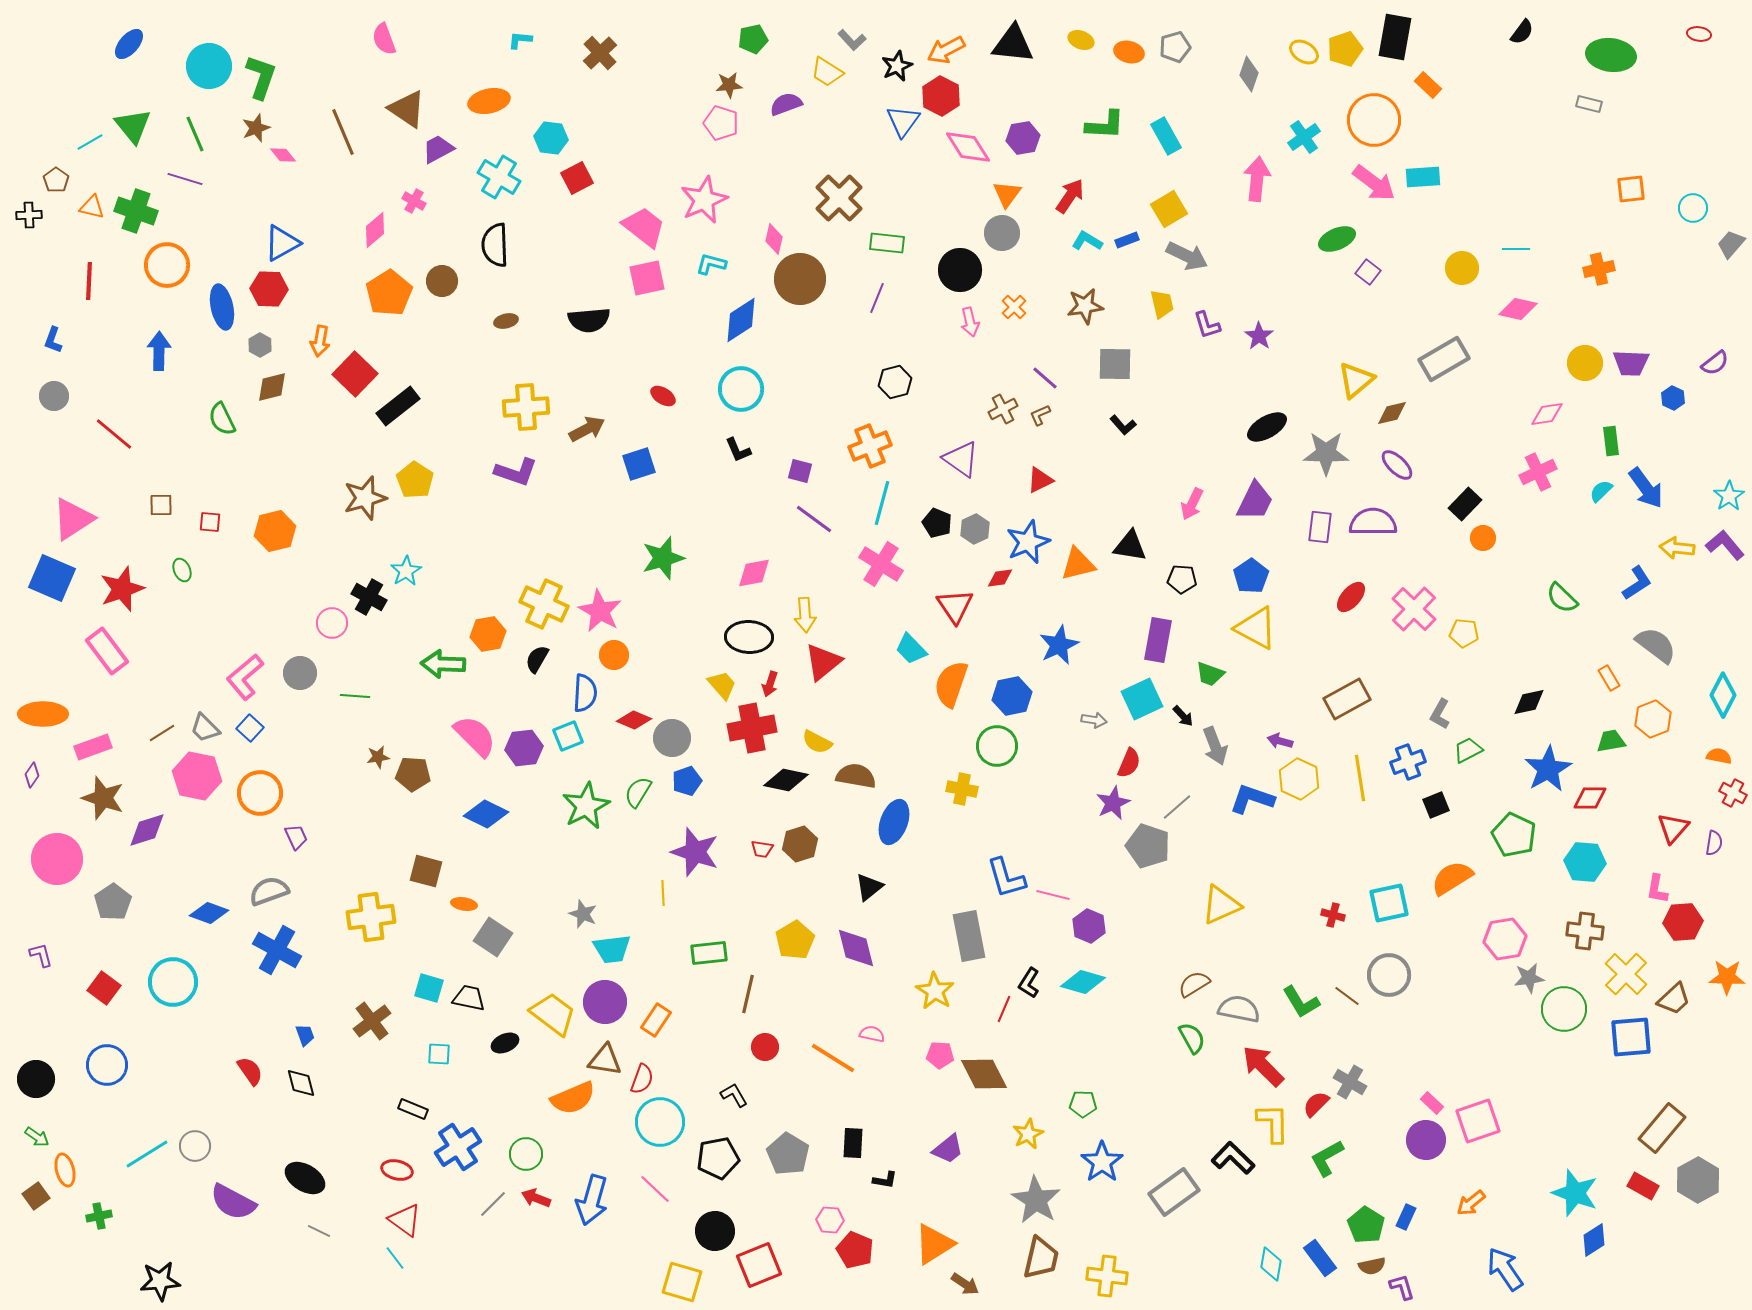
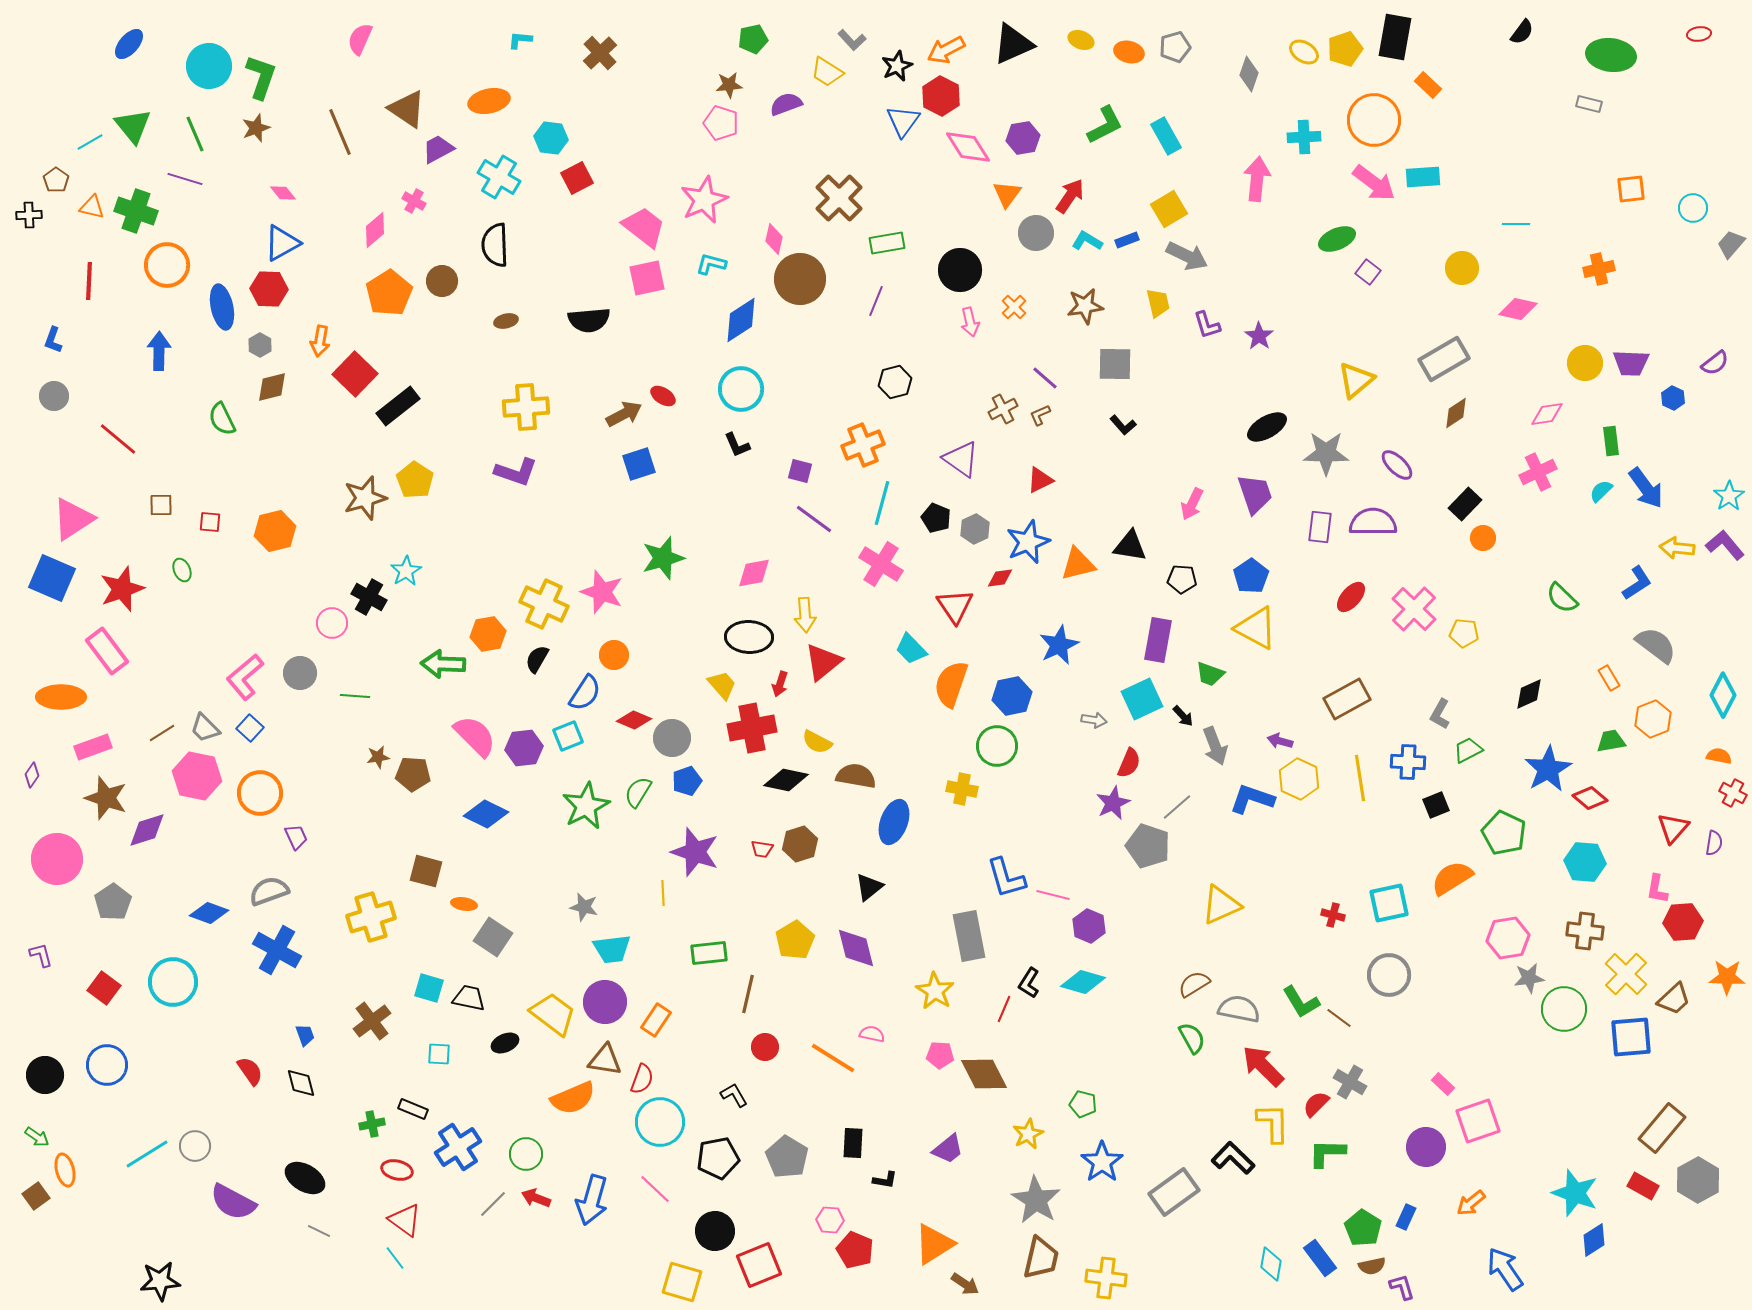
red ellipse at (1699, 34): rotated 15 degrees counterclockwise
pink semicircle at (384, 39): moved 24 px left; rotated 44 degrees clockwise
black triangle at (1013, 44): rotated 30 degrees counterclockwise
green L-shape at (1105, 125): rotated 30 degrees counterclockwise
brown line at (343, 132): moved 3 px left
cyan cross at (1304, 137): rotated 32 degrees clockwise
pink diamond at (283, 155): moved 38 px down
gray circle at (1002, 233): moved 34 px right
green rectangle at (887, 243): rotated 16 degrees counterclockwise
cyan line at (1516, 249): moved 25 px up
purple line at (877, 298): moved 1 px left, 3 px down
yellow trapezoid at (1162, 304): moved 4 px left, 1 px up
brown diamond at (1392, 413): moved 64 px right; rotated 20 degrees counterclockwise
brown arrow at (587, 429): moved 37 px right, 15 px up
red line at (114, 434): moved 4 px right, 5 px down
orange cross at (870, 446): moved 7 px left, 1 px up
black L-shape at (738, 450): moved 1 px left, 5 px up
purple trapezoid at (1255, 501): moved 7 px up; rotated 45 degrees counterclockwise
black pentagon at (937, 523): moved 1 px left, 5 px up
pink star at (600, 611): moved 2 px right, 19 px up; rotated 9 degrees counterclockwise
red arrow at (770, 684): moved 10 px right
blue semicircle at (585, 693): rotated 30 degrees clockwise
black diamond at (1529, 702): moved 8 px up; rotated 12 degrees counterclockwise
orange ellipse at (43, 714): moved 18 px right, 17 px up
blue cross at (1408, 762): rotated 24 degrees clockwise
brown star at (103, 798): moved 3 px right
red diamond at (1590, 798): rotated 40 degrees clockwise
green pentagon at (1514, 835): moved 10 px left, 2 px up
gray star at (583, 914): moved 1 px right, 7 px up; rotated 8 degrees counterclockwise
yellow cross at (371, 917): rotated 9 degrees counterclockwise
pink hexagon at (1505, 939): moved 3 px right, 1 px up
brown line at (1347, 996): moved 8 px left, 22 px down
black circle at (36, 1079): moved 9 px right, 4 px up
pink rectangle at (1432, 1103): moved 11 px right, 19 px up
green pentagon at (1083, 1104): rotated 12 degrees clockwise
purple circle at (1426, 1140): moved 7 px down
gray pentagon at (788, 1154): moved 1 px left, 3 px down
green L-shape at (1327, 1158): moved 5 px up; rotated 30 degrees clockwise
green cross at (99, 1216): moved 273 px right, 92 px up
green pentagon at (1366, 1225): moved 3 px left, 3 px down
yellow cross at (1107, 1276): moved 1 px left, 2 px down
